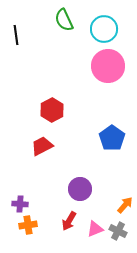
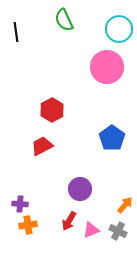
cyan circle: moved 15 px right
black line: moved 3 px up
pink circle: moved 1 px left, 1 px down
pink triangle: moved 4 px left, 1 px down
